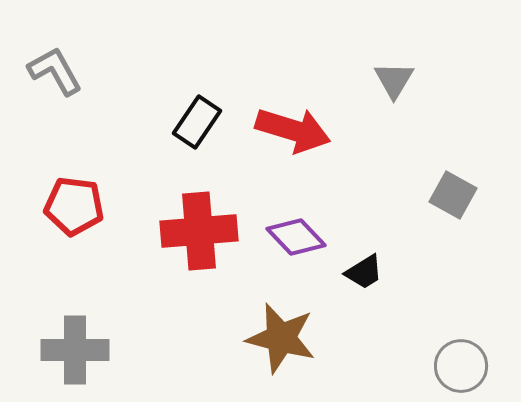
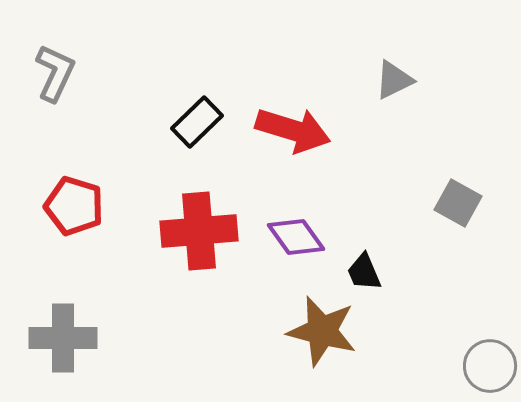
gray L-shape: moved 2 px down; rotated 54 degrees clockwise
gray triangle: rotated 33 degrees clockwise
black rectangle: rotated 12 degrees clockwise
gray square: moved 5 px right, 8 px down
red pentagon: rotated 10 degrees clockwise
purple diamond: rotated 8 degrees clockwise
black trapezoid: rotated 99 degrees clockwise
brown star: moved 41 px right, 7 px up
gray cross: moved 12 px left, 12 px up
gray circle: moved 29 px right
